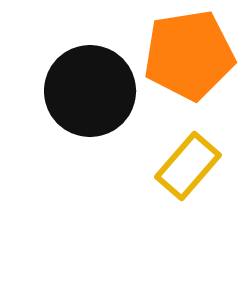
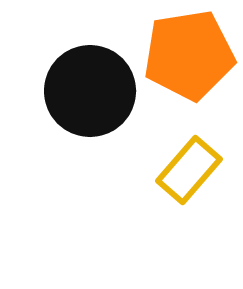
yellow rectangle: moved 1 px right, 4 px down
